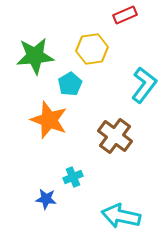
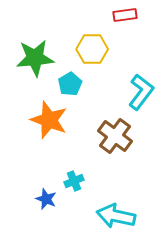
red rectangle: rotated 15 degrees clockwise
yellow hexagon: rotated 8 degrees clockwise
green star: moved 2 px down
cyan L-shape: moved 3 px left, 7 px down
cyan cross: moved 1 px right, 4 px down
blue star: rotated 15 degrees clockwise
cyan arrow: moved 5 px left
